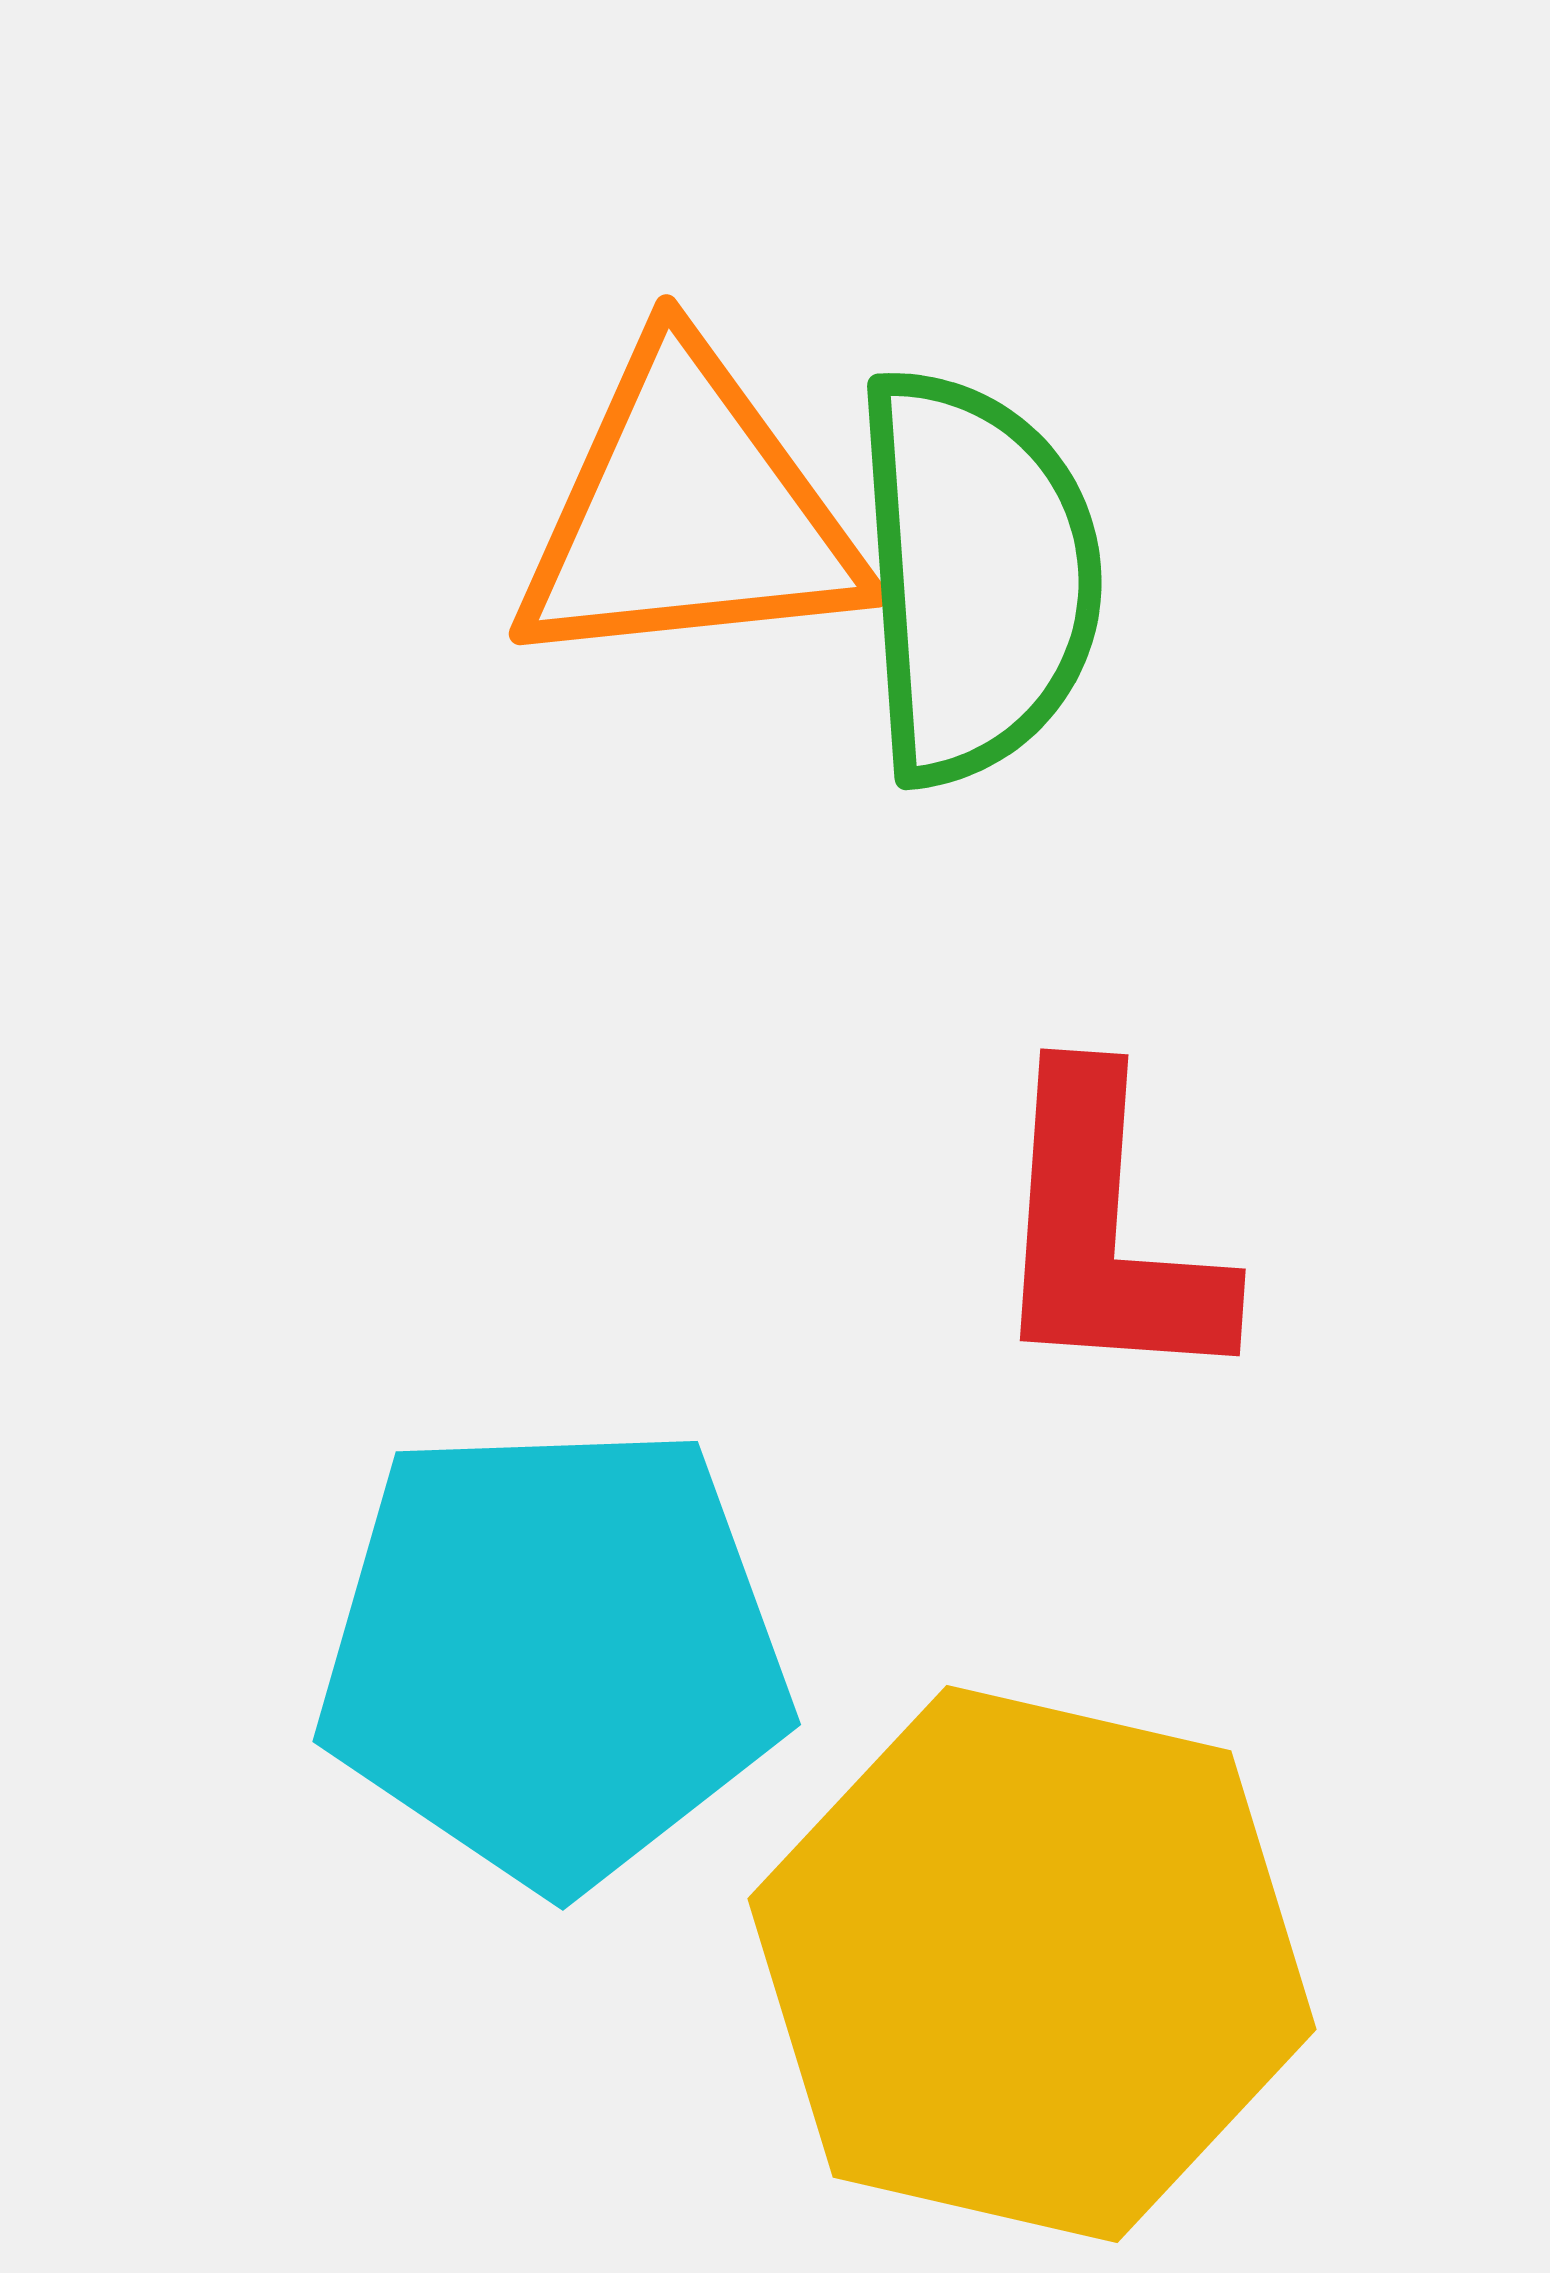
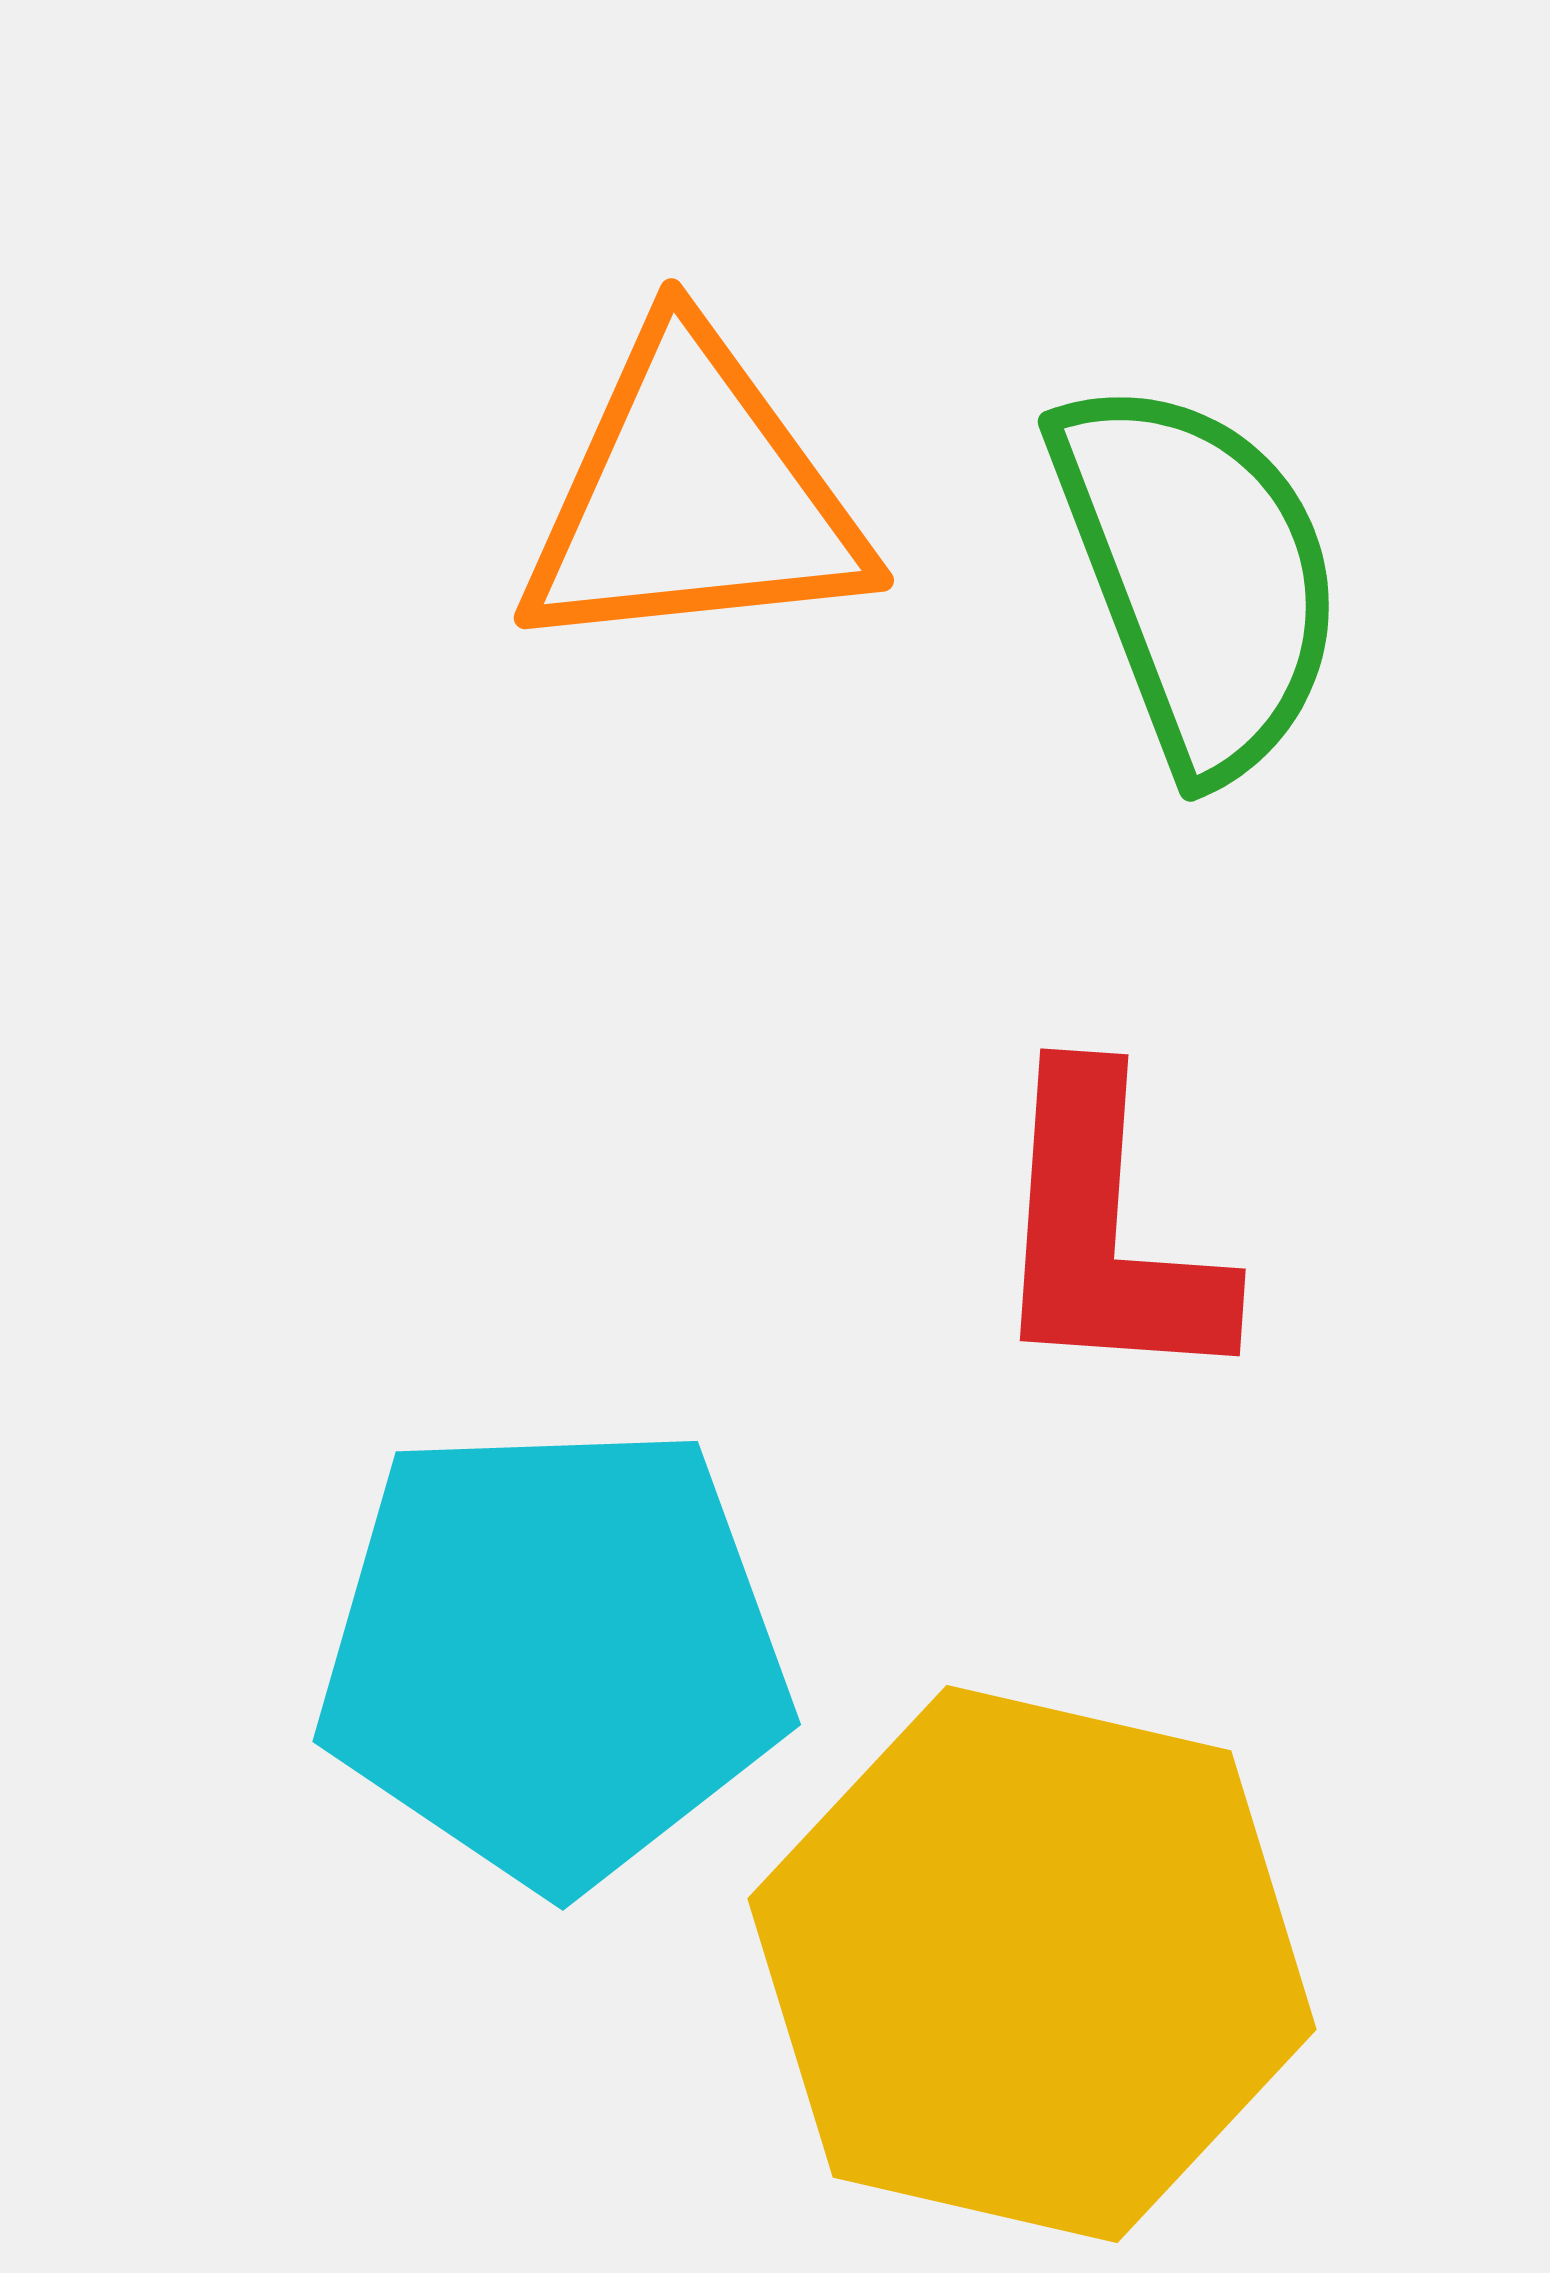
orange triangle: moved 5 px right, 16 px up
green semicircle: moved 222 px right; rotated 17 degrees counterclockwise
